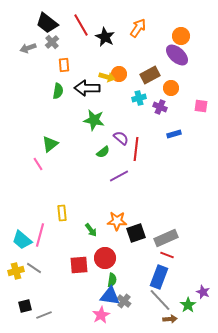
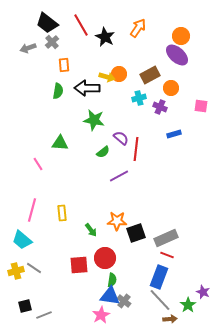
green triangle at (50, 144): moved 10 px right, 1 px up; rotated 42 degrees clockwise
pink line at (40, 235): moved 8 px left, 25 px up
